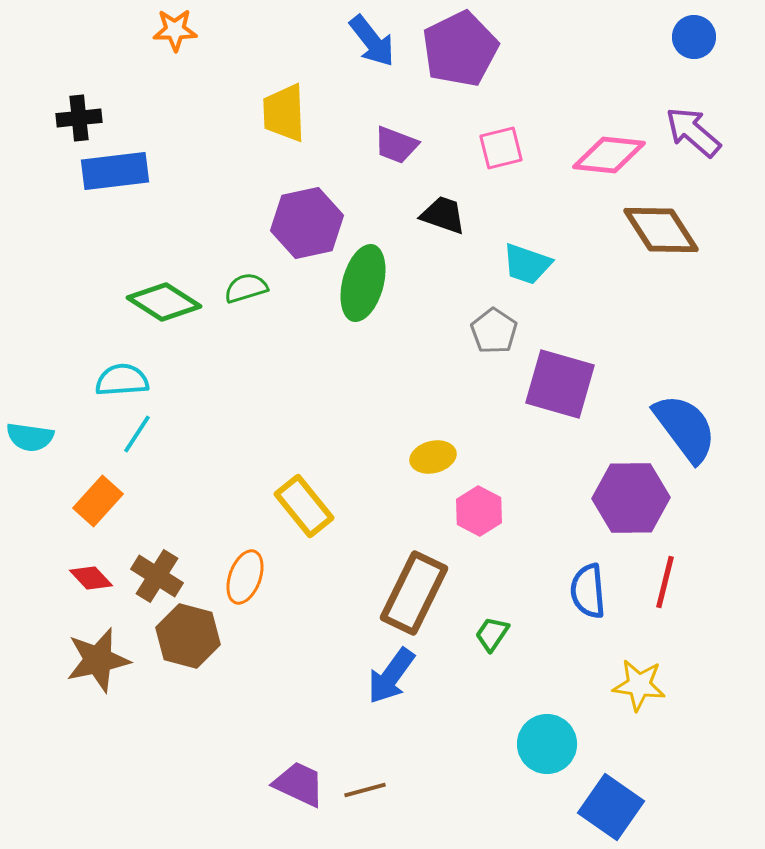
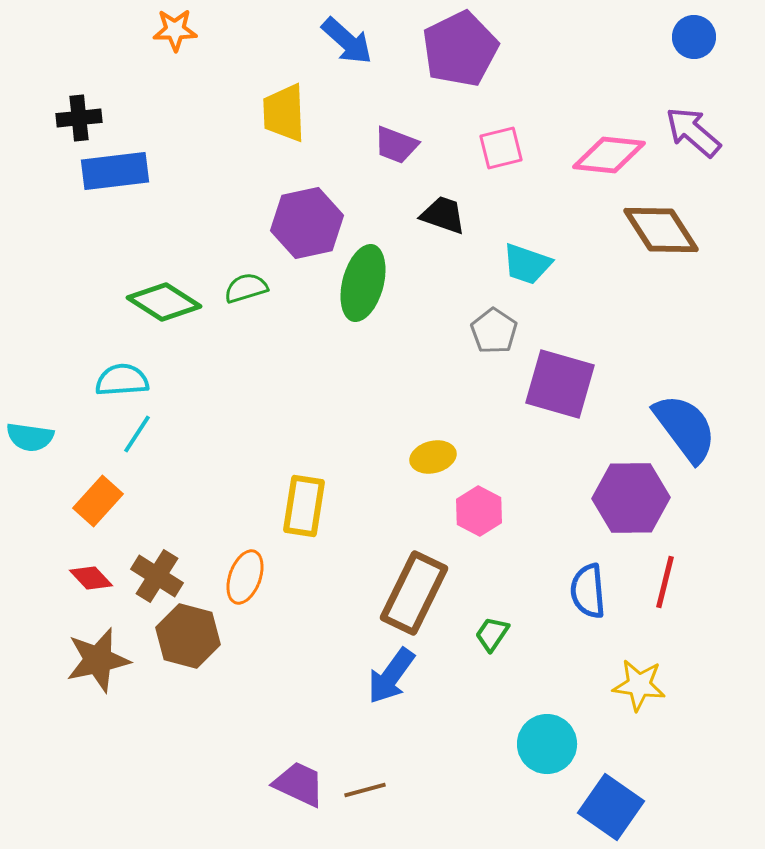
blue arrow at (372, 41): moved 25 px left; rotated 10 degrees counterclockwise
yellow rectangle at (304, 506): rotated 48 degrees clockwise
